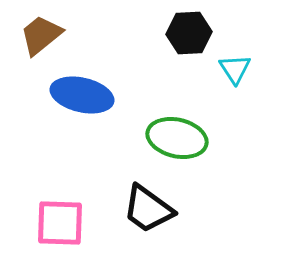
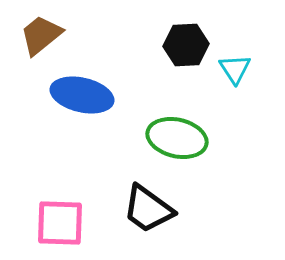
black hexagon: moved 3 px left, 12 px down
